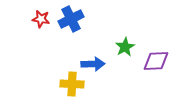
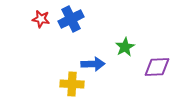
purple diamond: moved 1 px right, 6 px down
